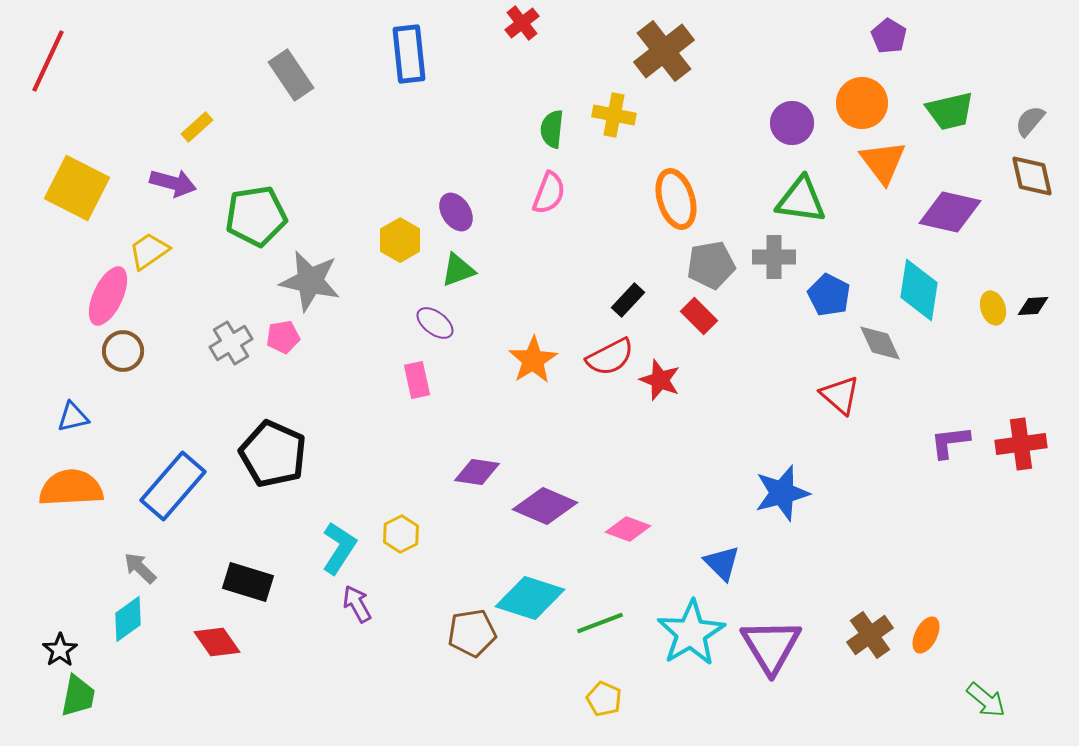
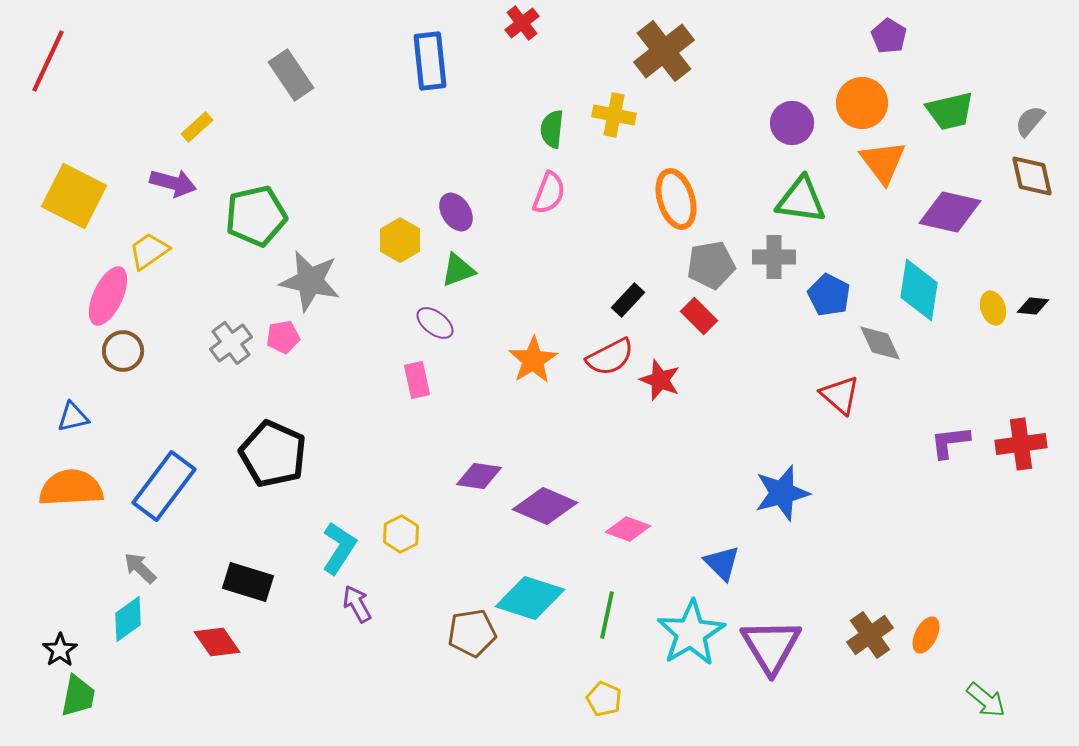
blue rectangle at (409, 54): moved 21 px right, 7 px down
yellow square at (77, 188): moved 3 px left, 8 px down
green pentagon at (256, 216): rotated 4 degrees counterclockwise
black diamond at (1033, 306): rotated 8 degrees clockwise
gray cross at (231, 343): rotated 6 degrees counterclockwise
purple diamond at (477, 472): moved 2 px right, 4 px down
blue rectangle at (173, 486): moved 9 px left; rotated 4 degrees counterclockwise
green line at (600, 623): moved 7 px right, 8 px up; rotated 57 degrees counterclockwise
